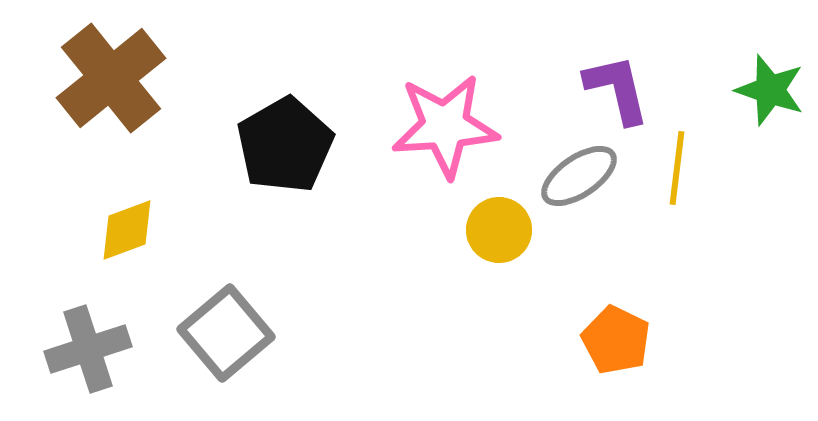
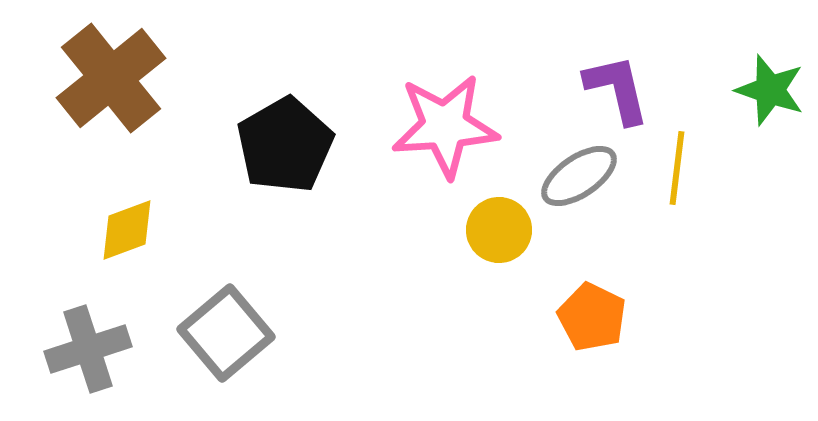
orange pentagon: moved 24 px left, 23 px up
